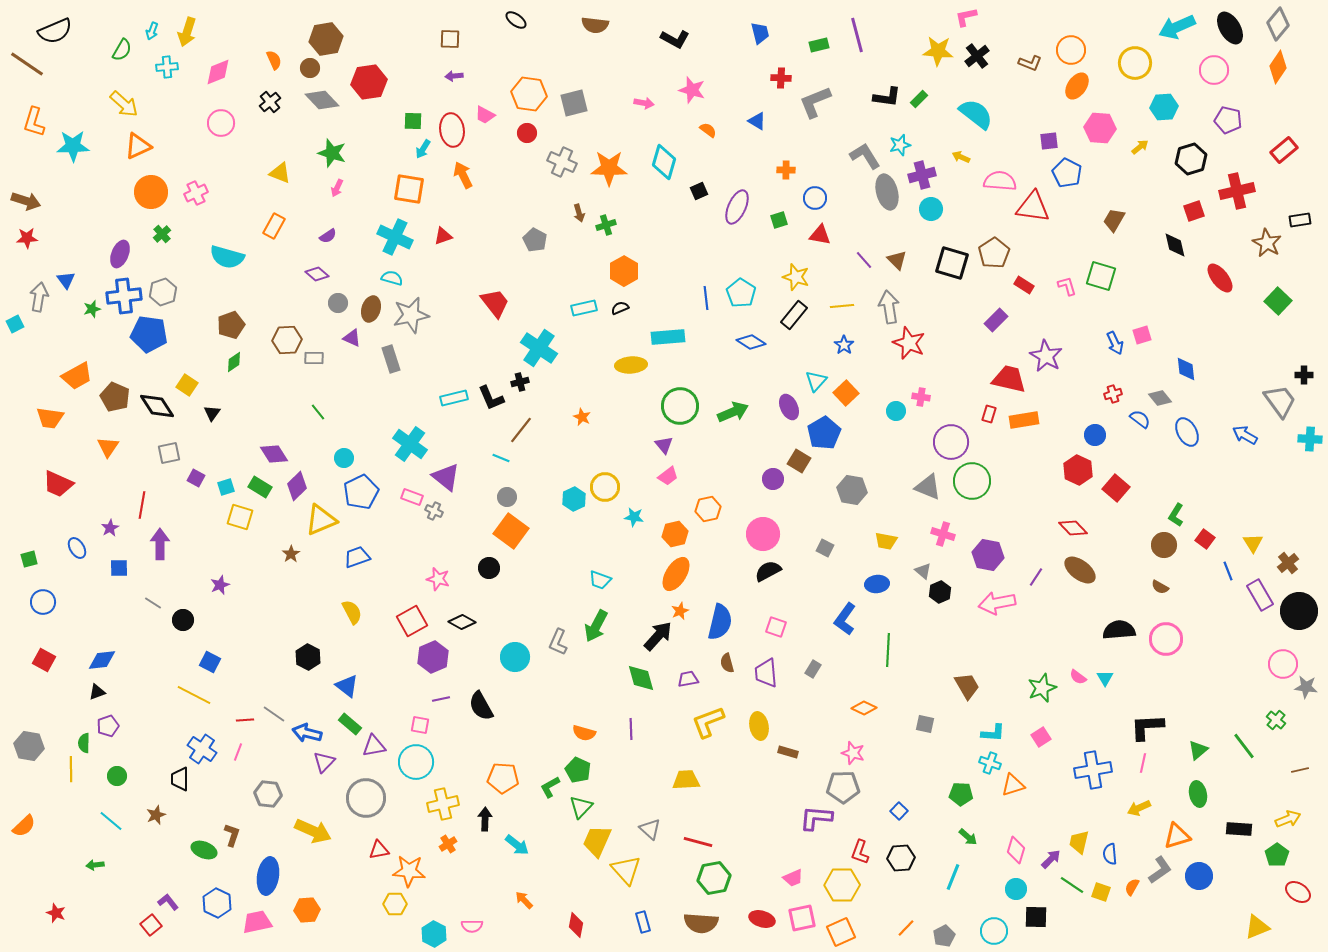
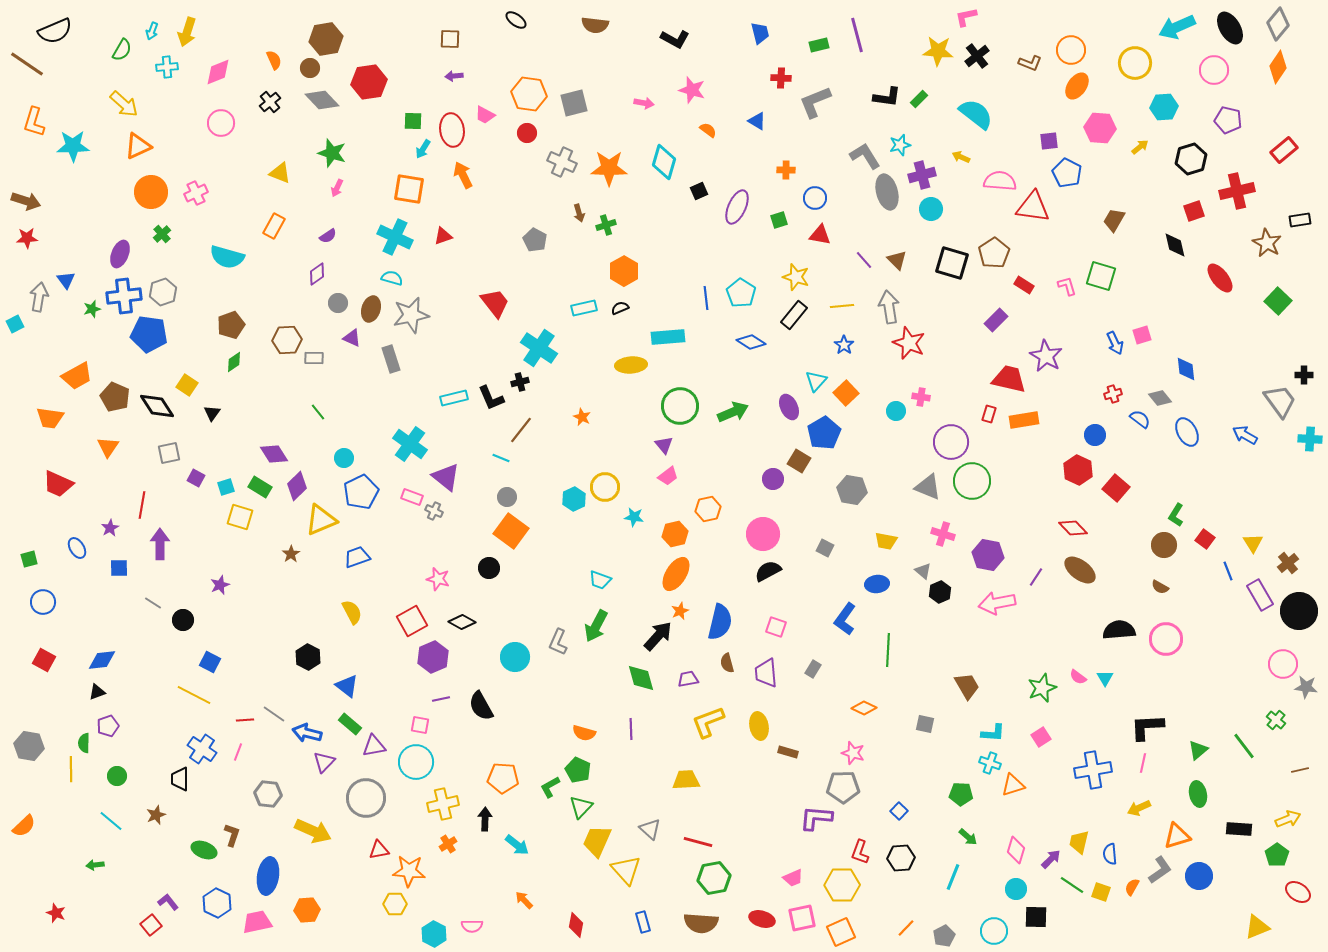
purple diamond at (317, 274): rotated 75 degrees counterclockwise
